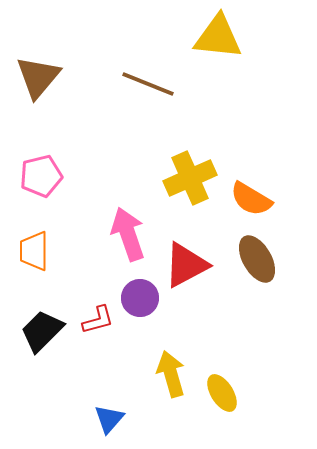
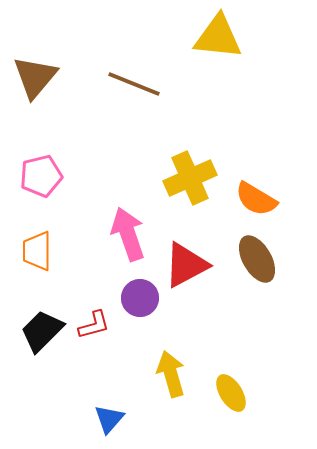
brown triangle: moved 3 px left
brown line: moved 14 px left
orange semicircle: moved 5 px right
orange trapezoid: moved 3 px right
red L-shape: moved 4 px left, 5 px down
yellow ellipse: moved 9 px right
